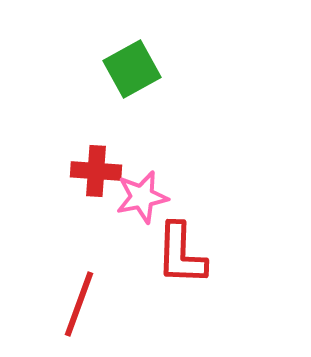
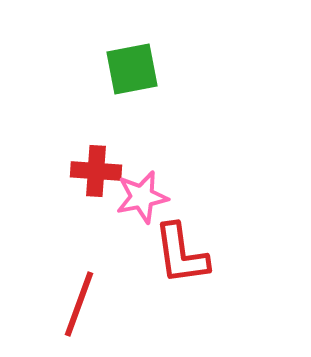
green square: rotated 18 degrees clockwise
red L-shape: rotated 10 degrees counterclockwise
